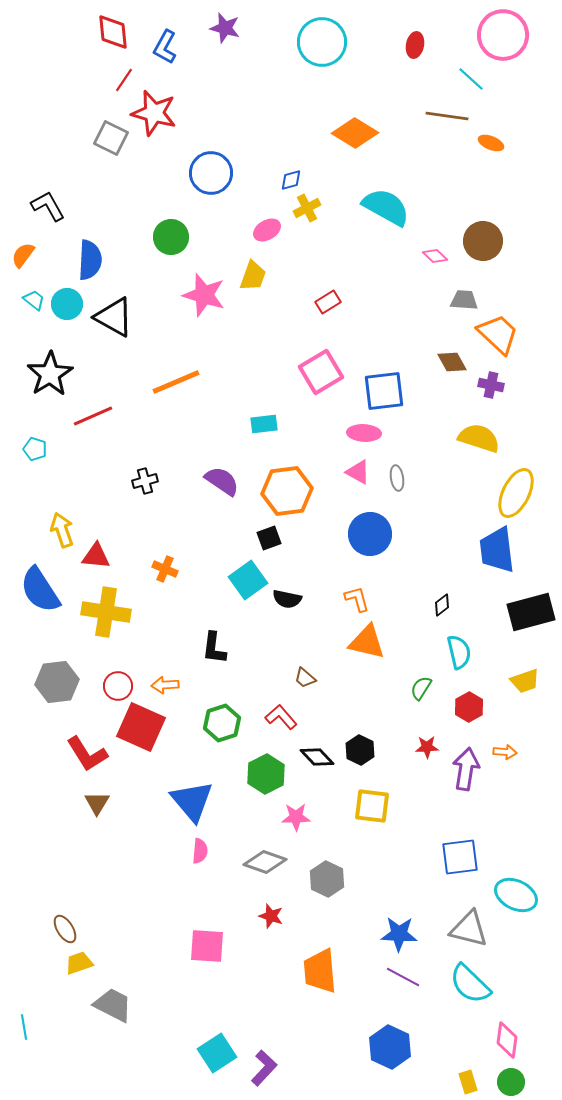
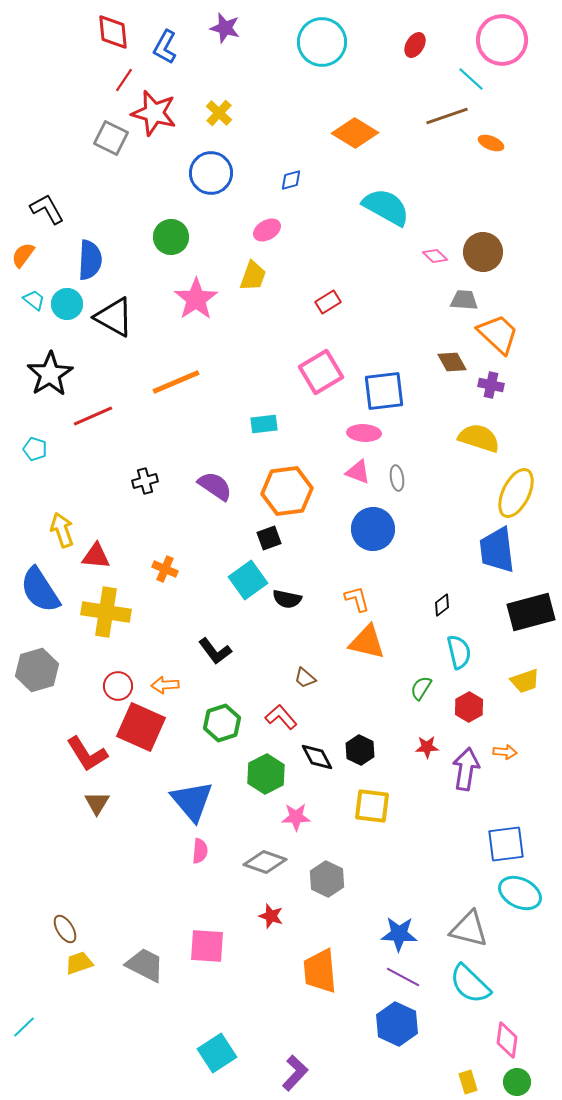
pink circle at (503, 35): moved 1 px left, 5 px down
red ellipse at (415, 45): rotated 20 degrees clockwise
brown line at (447, 116): rotated 27 degrees counterclockwise
black L-shape at (48, 206): moved 1 px left, 3 px down
yellow cross at (307, 208): moved 88 px left, 95 px up; rotated 20 degrees counterclockwise
brown circle at (483, 241): moved 11 px down
pink star at (204, 295): moved 8 px left, 4 px down; rotated 21 degrees clockwise
pink triangle at (358, 472): rotated 8 degrees counterclockwise
purple semicircle at (222, 481): moved 7 px left, 5 px down
blue circle at (370, 534): moved 3 px right, 5 px up
black L-shape at (214, 648): moved 1 px right, 3 px down; rotated 44 degrees counterclockwise
gray hexagon at (57, 682): moved 20 px left, 12 px up; rotated 9 degrees counterclockwise
black diamond at (317, 757): rotated 16 degrees clockwise
blue square at (460, 857): moved 46 px right, 13 px up
cyan ellipse at (516, 895): moved 4 px right, 2 px up
gray trapezoid at (113, 1005): moved 32 px right, 40 px up
cyan line at (24, 1027): rotated 55 degrees clockwise
blue hexagon at (390, 1047): moved 7 px right, 23 px up
purple L-shape at (264, 1068): moved 31 px right, 5 px down
green circle at (511, 1082): moved 6 px right
